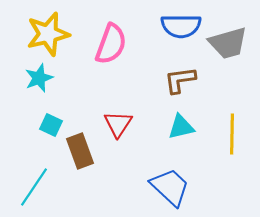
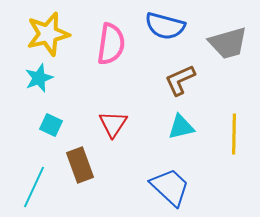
blue semicircle: moved 16 px left; rotated 15 degrees clockwise
pink semicircle: rotated 12 degrees counterclockwise
brown L-shape: rotated 16 degrees counterclockwise
red triangle: moved 5 px left
yellow line: moved 2 px right
brown rectangle: moved 14 px down
cyan line: rotated 9 degrees counterclockwise
